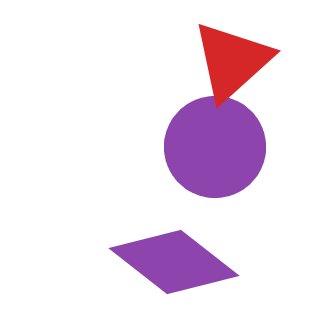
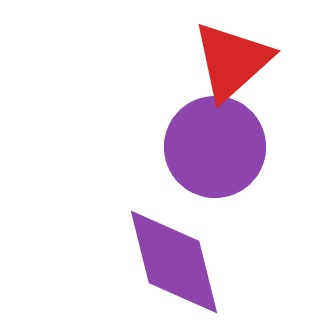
purple diamond: rotated 38 degrees clockwise
